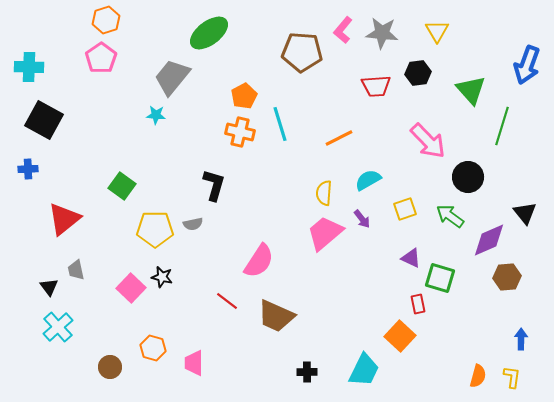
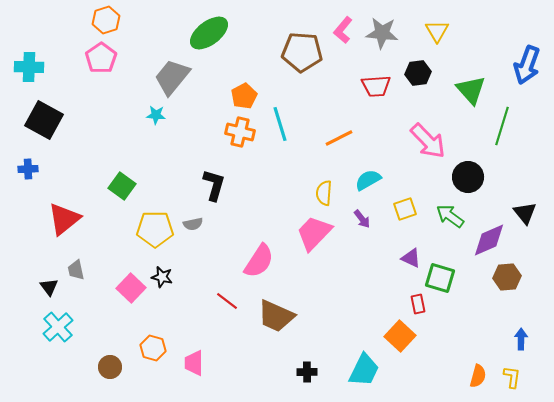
pink trapezoid at (325, 233): moved 11 px left; rotated 6 degrees counterclockwise
